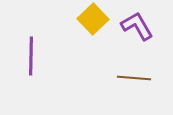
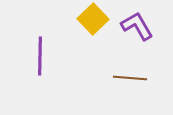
purple line: moved 9 px right
brown line: moved 4 px left
